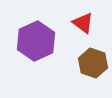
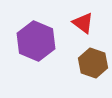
purple hexagon: rotated 12 degrees counterclockwise
